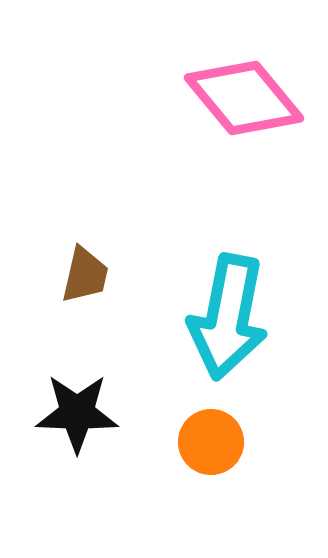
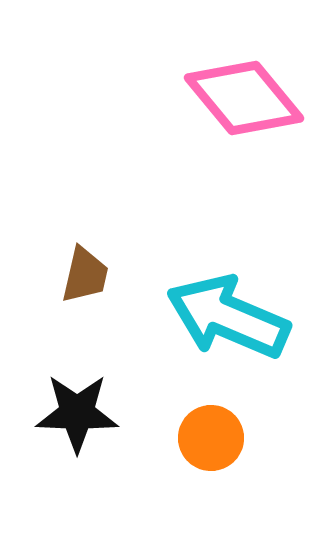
cyan arrow: rotated 102 degrees clockwise
orange circle: moved 4 px up
